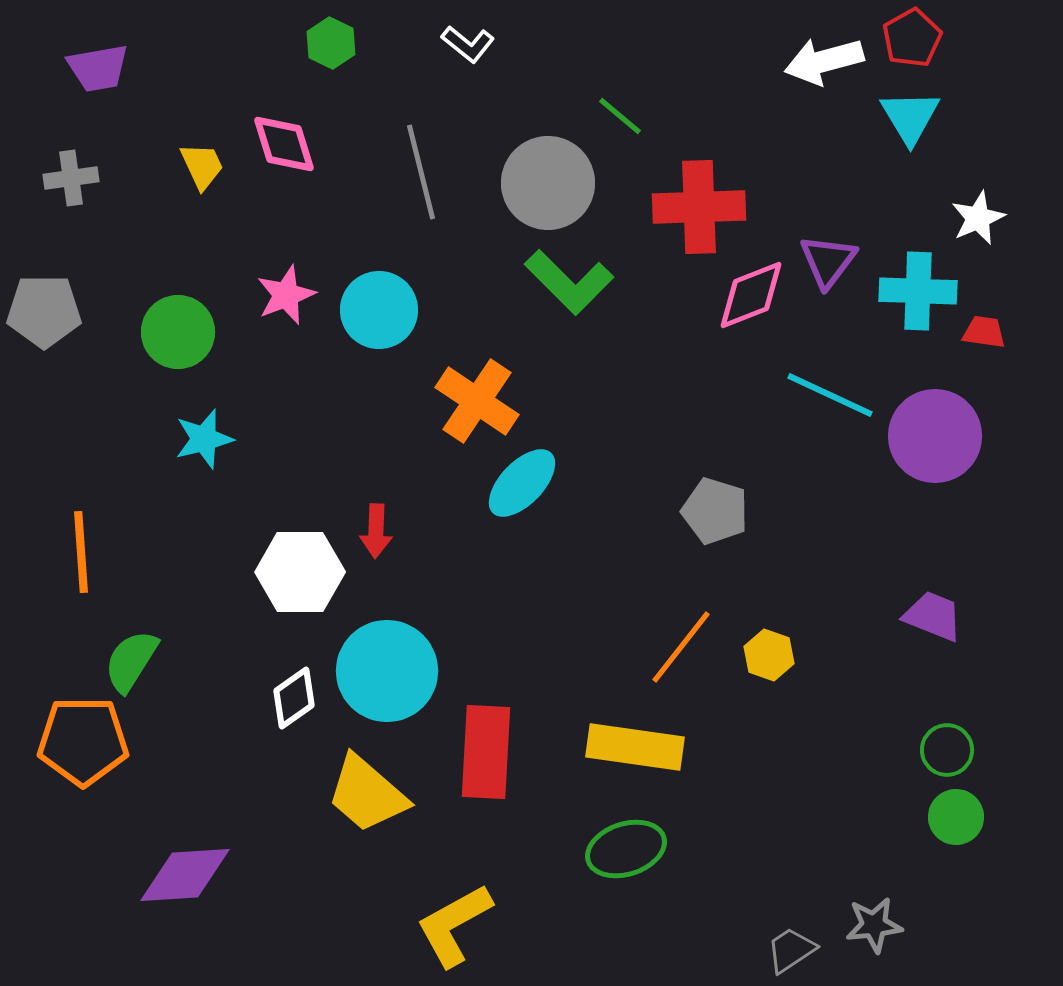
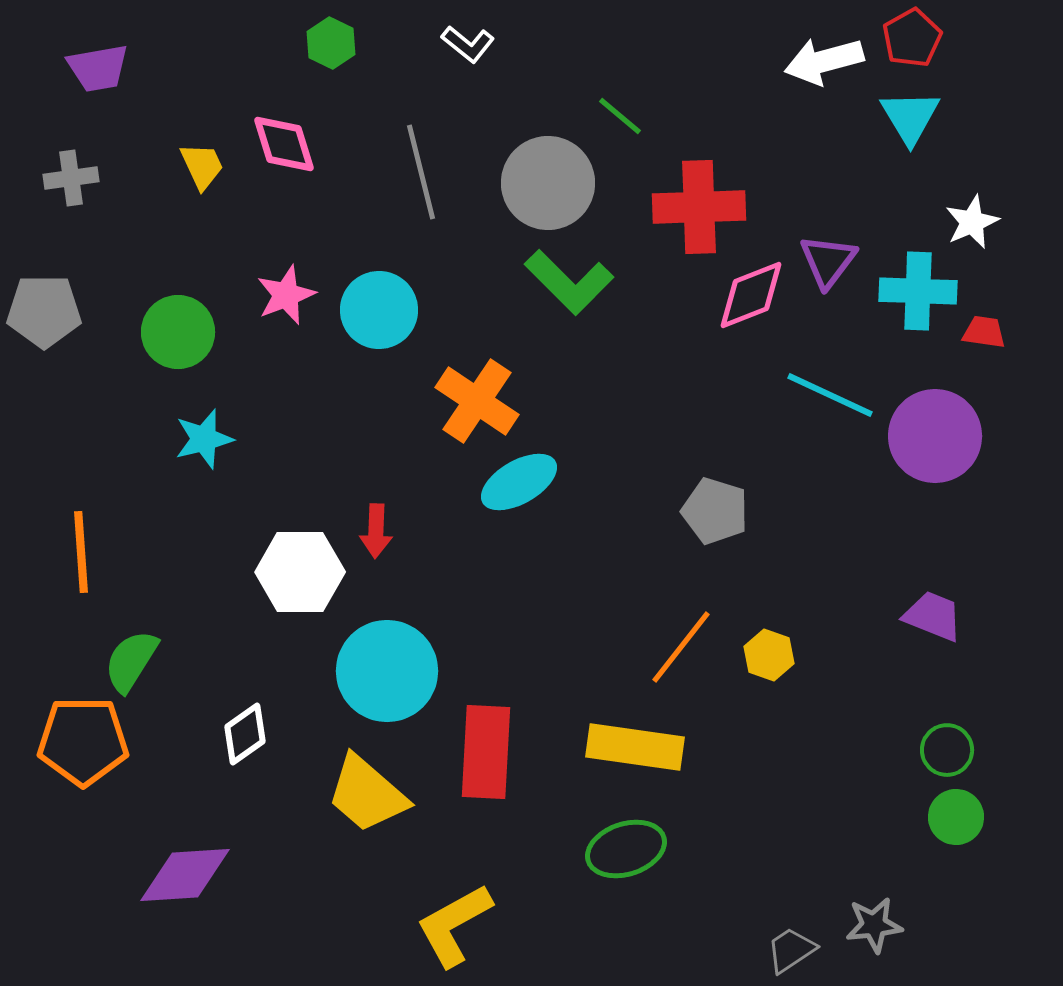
white star at (978, 218): moved 6 px left, 4 px down
cyan ellipse at (522, 483): moved 3 px left, 1 px up; rotated 16 degrees clockwise
white diamond at (294, 698): moved 49 px left, 36 px down
